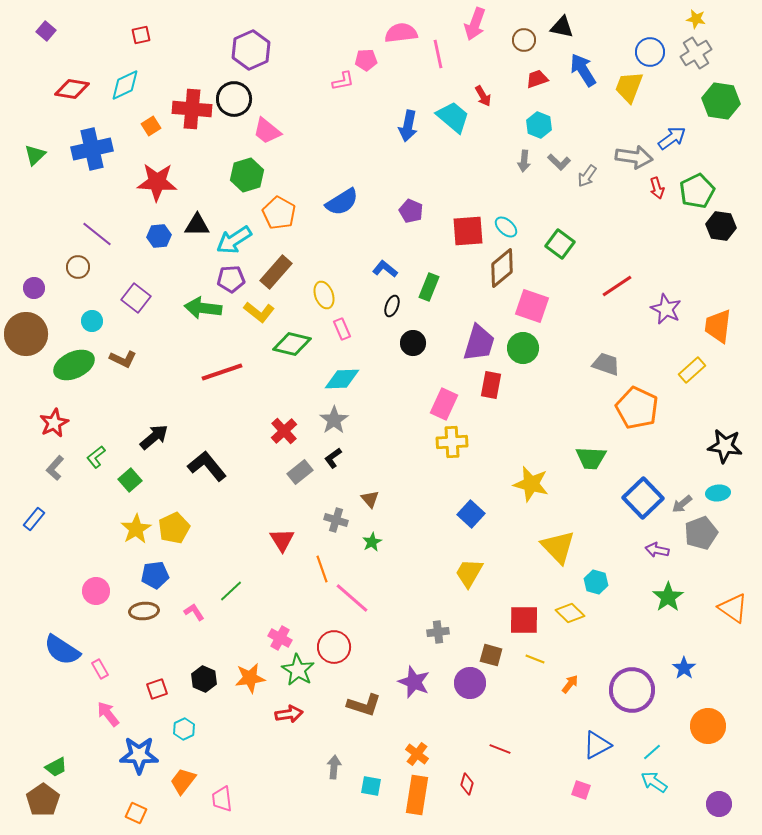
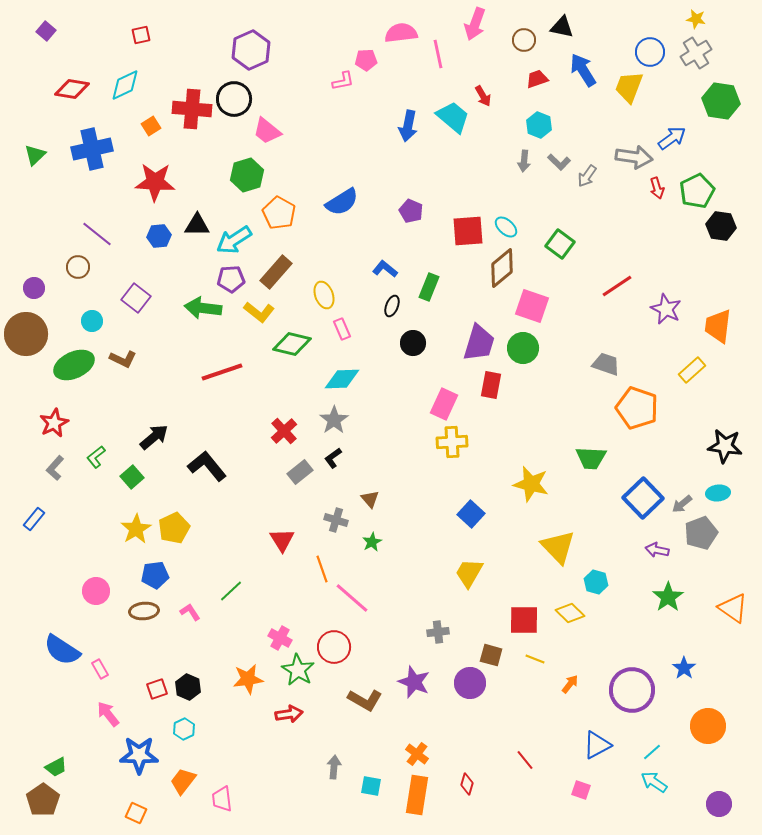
red star at (157, 182): moved 2 px left
orange pentagon at (637, 408): rotated 6 degrees counterclockwise
green square at (130, 480): moved 2 px right, 3 px up
pink L-shape at (194, 612): moved 4 px left
orange star at (250, 678): moved 2 px left, 1 px down
black hexagon at (204, 679): moved 16 px left, 8 px down
brown L-shape at (364, 705): moved 1 px right, 5 px up; rotated 12 degrees clockwise
red line at (500, 749): moved 25 px right, 11 px down; rotated 30 degrees clockwise
